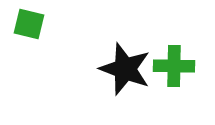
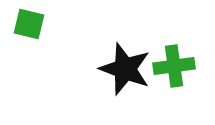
green cross: rotated 9 degrees counterclockwise
